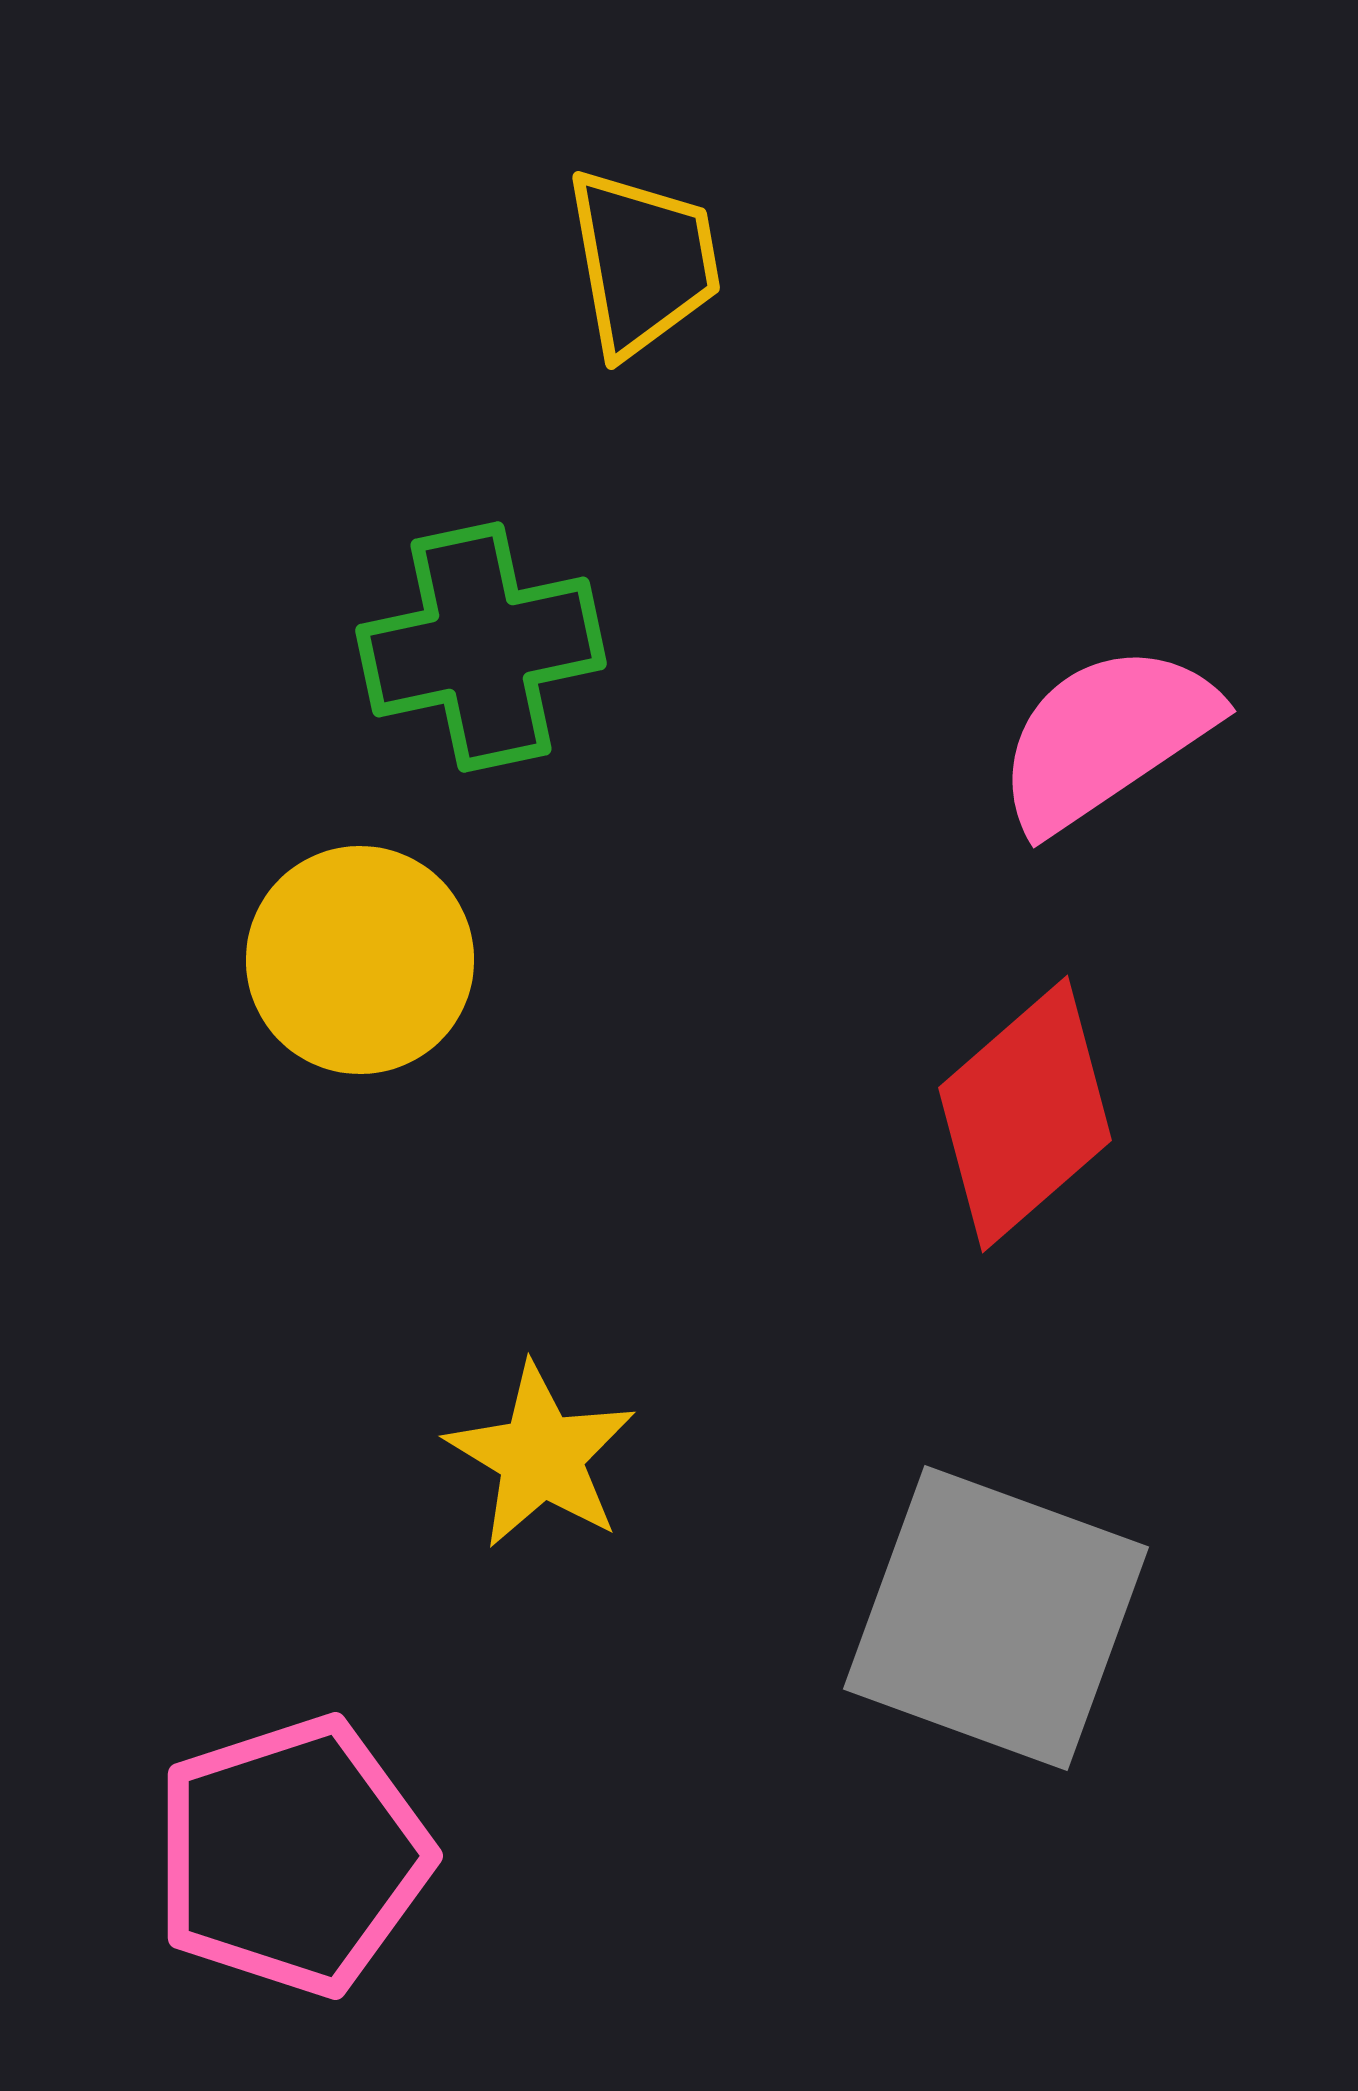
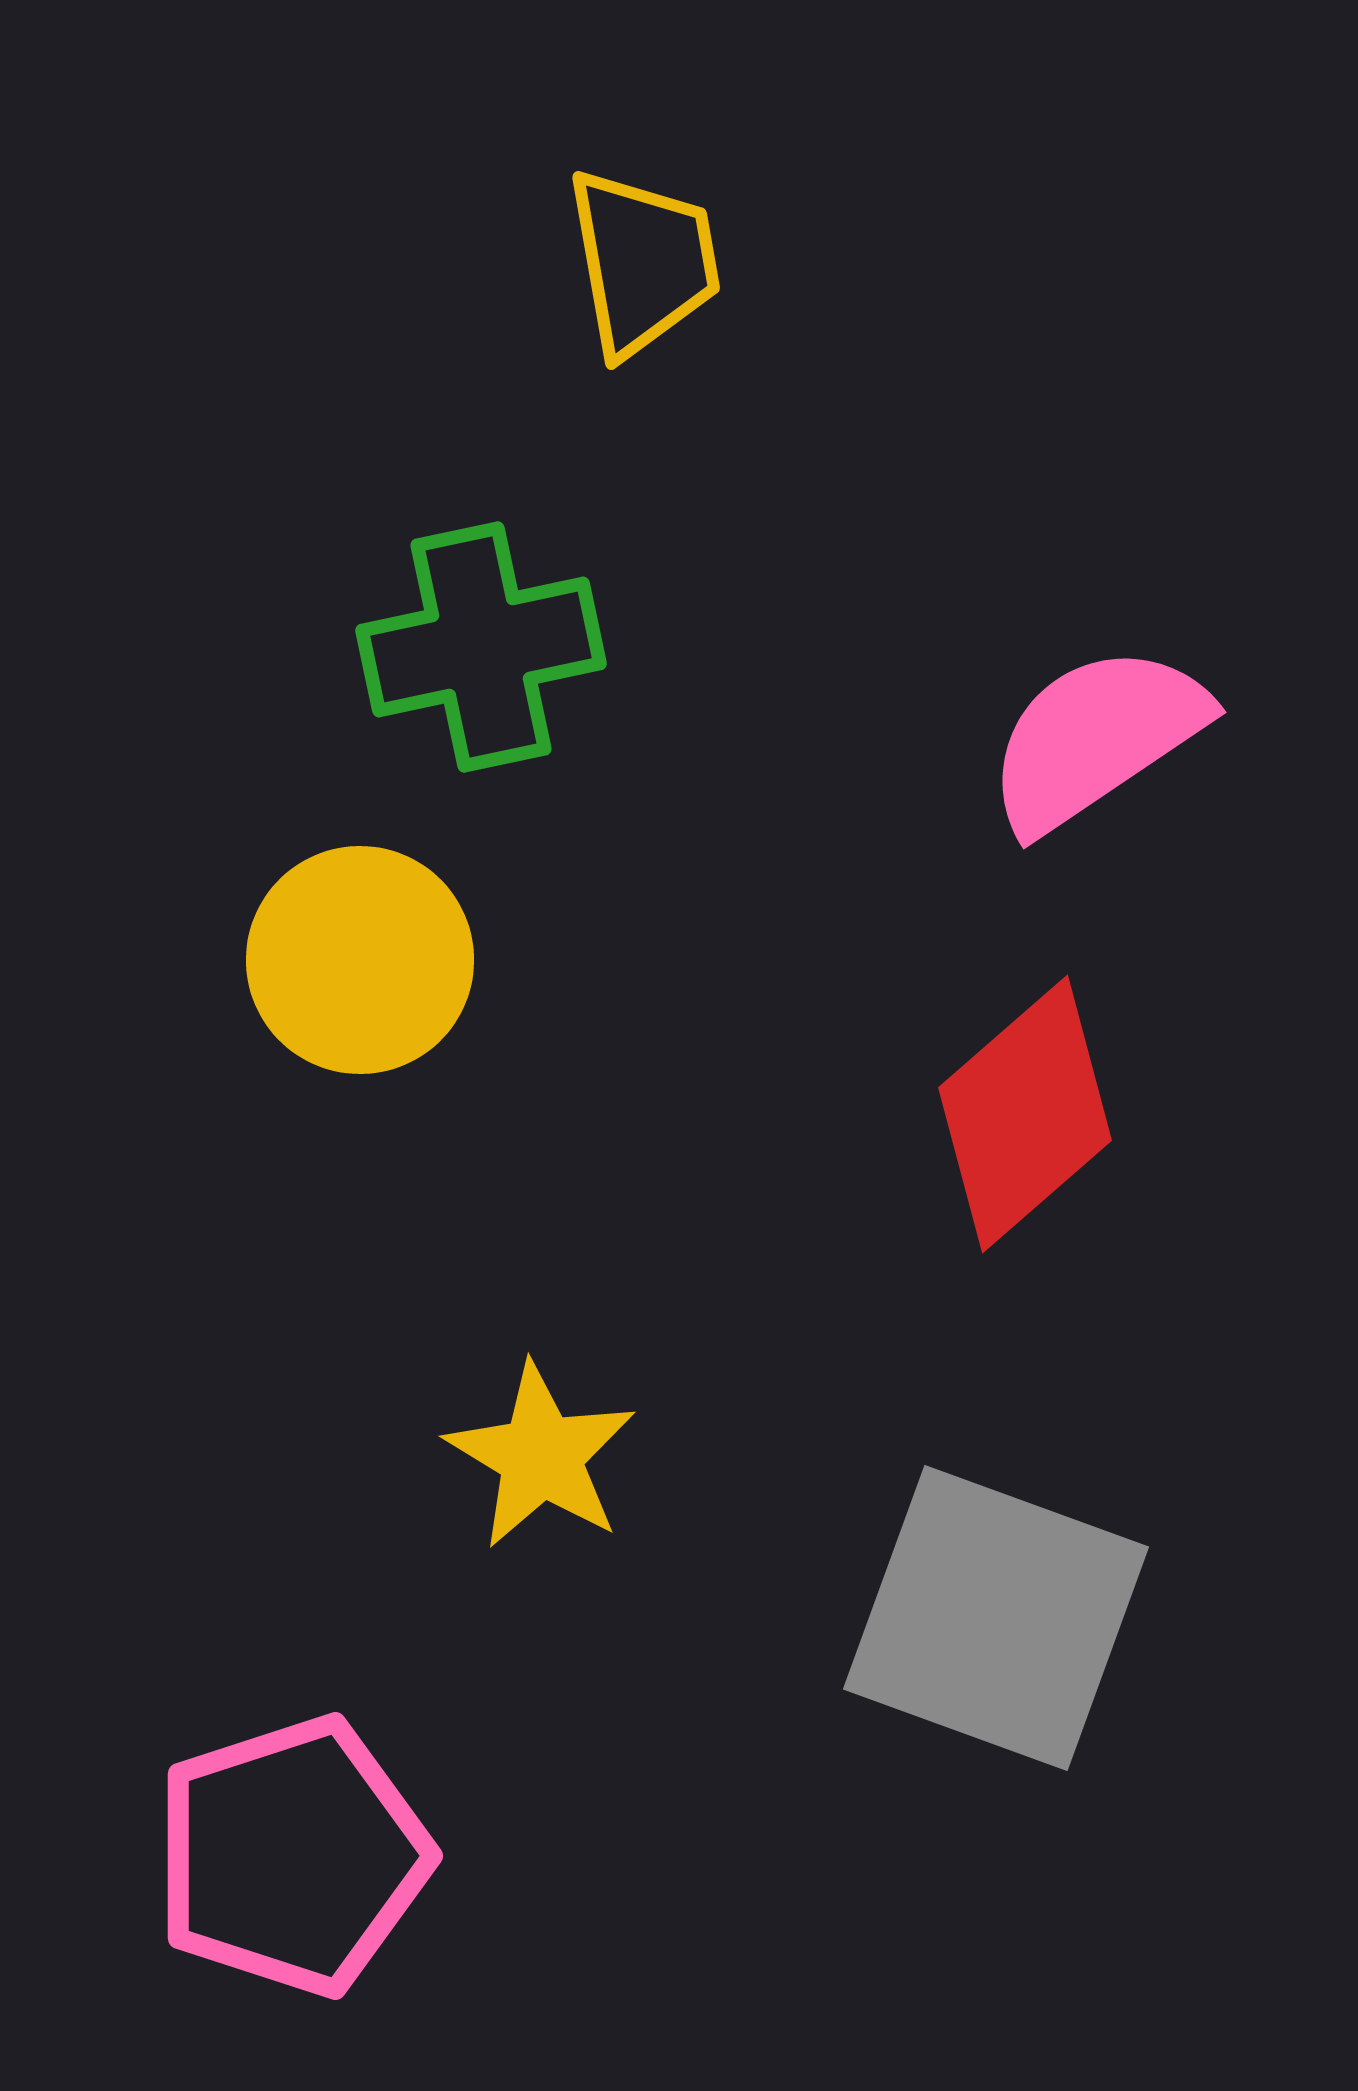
pink semicircle: moved 10 px left, 1 px down
